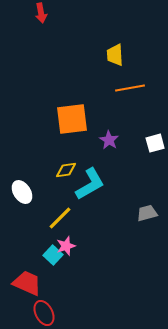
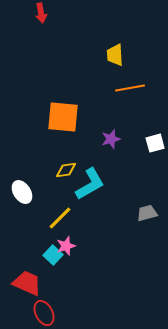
orange square: moved 9 px left, 2 px up; rotated 12 degrees clockwise
purple star: moved 2 px right, 1 px up; rotated 24 degrees clockwise
